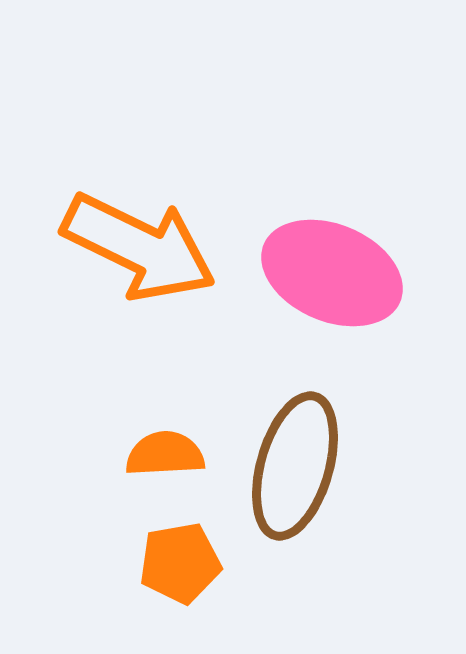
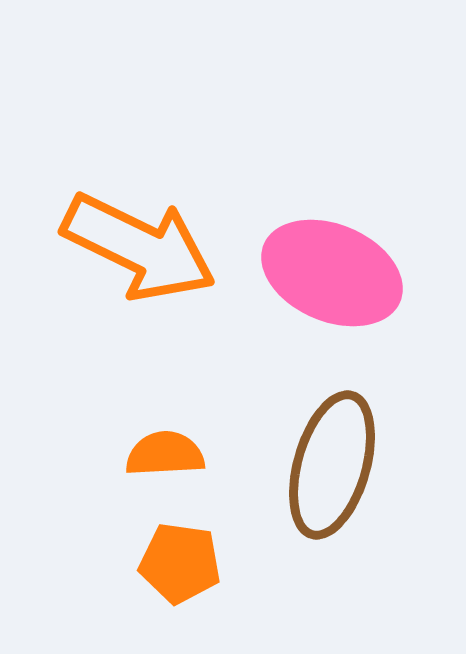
brown ellipse: moved 37 px right, 1 px up
orange pentagon: rotated 18 degrees clockwise
